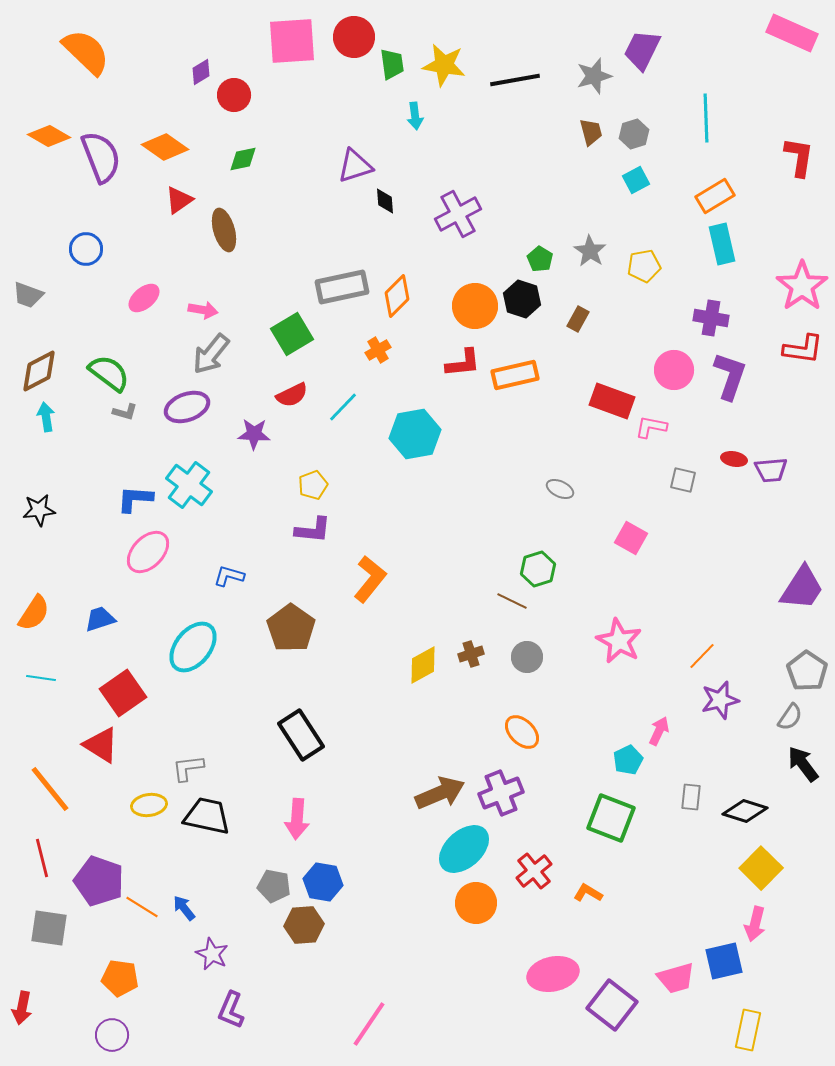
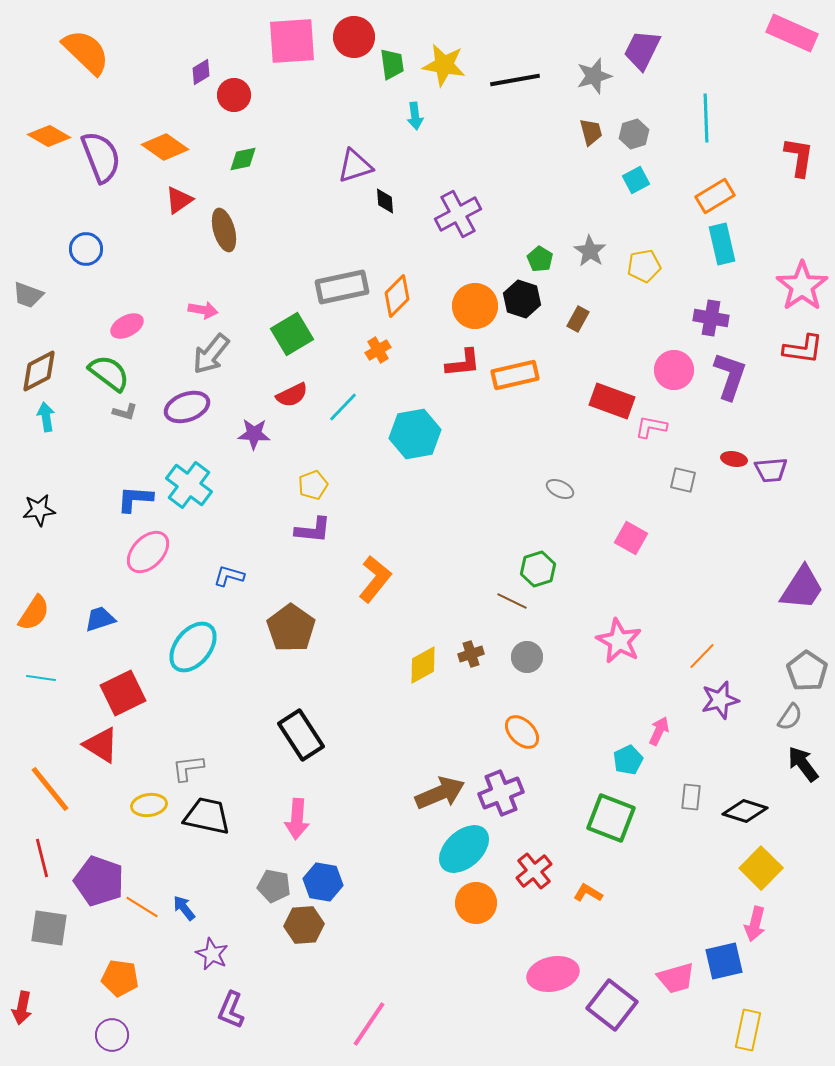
pink ellipse at (144, 298): moved 17 px left, 28 px down; rotated 12 degrees clockwise
orange L-shape at (370, 579): moved 5 px right
red square at (123, 693): rotated 9 degrees clockwise
